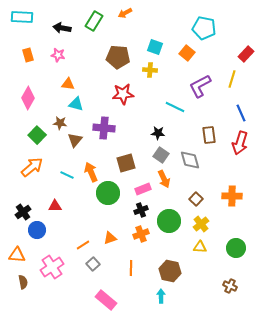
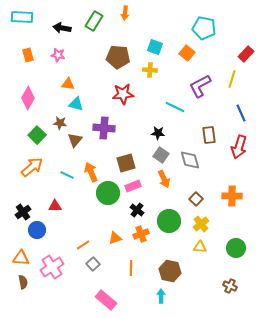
orange arrow at (125, 13): rotated 56 degrees counterclockwise
red arrow at (240, 143): moved 1 px left, 4 px down
pink rectangle at (143, 189): moved 10 px left, 3 px up
black cross at (141, 210): moved 4 px left; rotated 32 degrees counterclockwise
orange triangle at (110, 238): moved 5 px right
orange triangle at (17, 255): moved 4 px right, 3 px down
